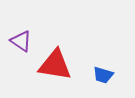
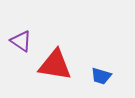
blue trapezoid: moved 2 px left, 1 px down
